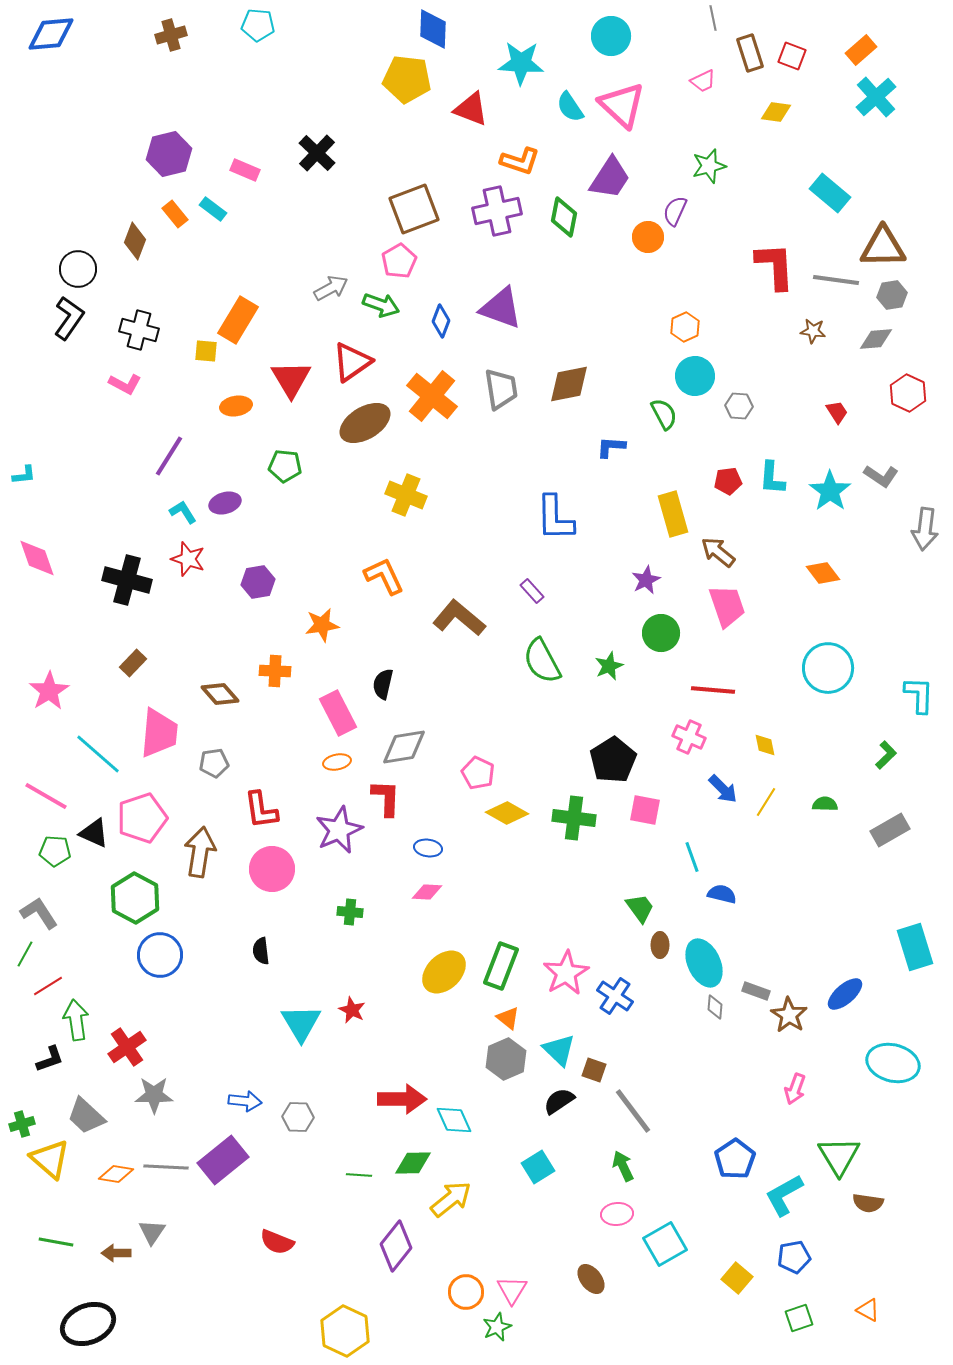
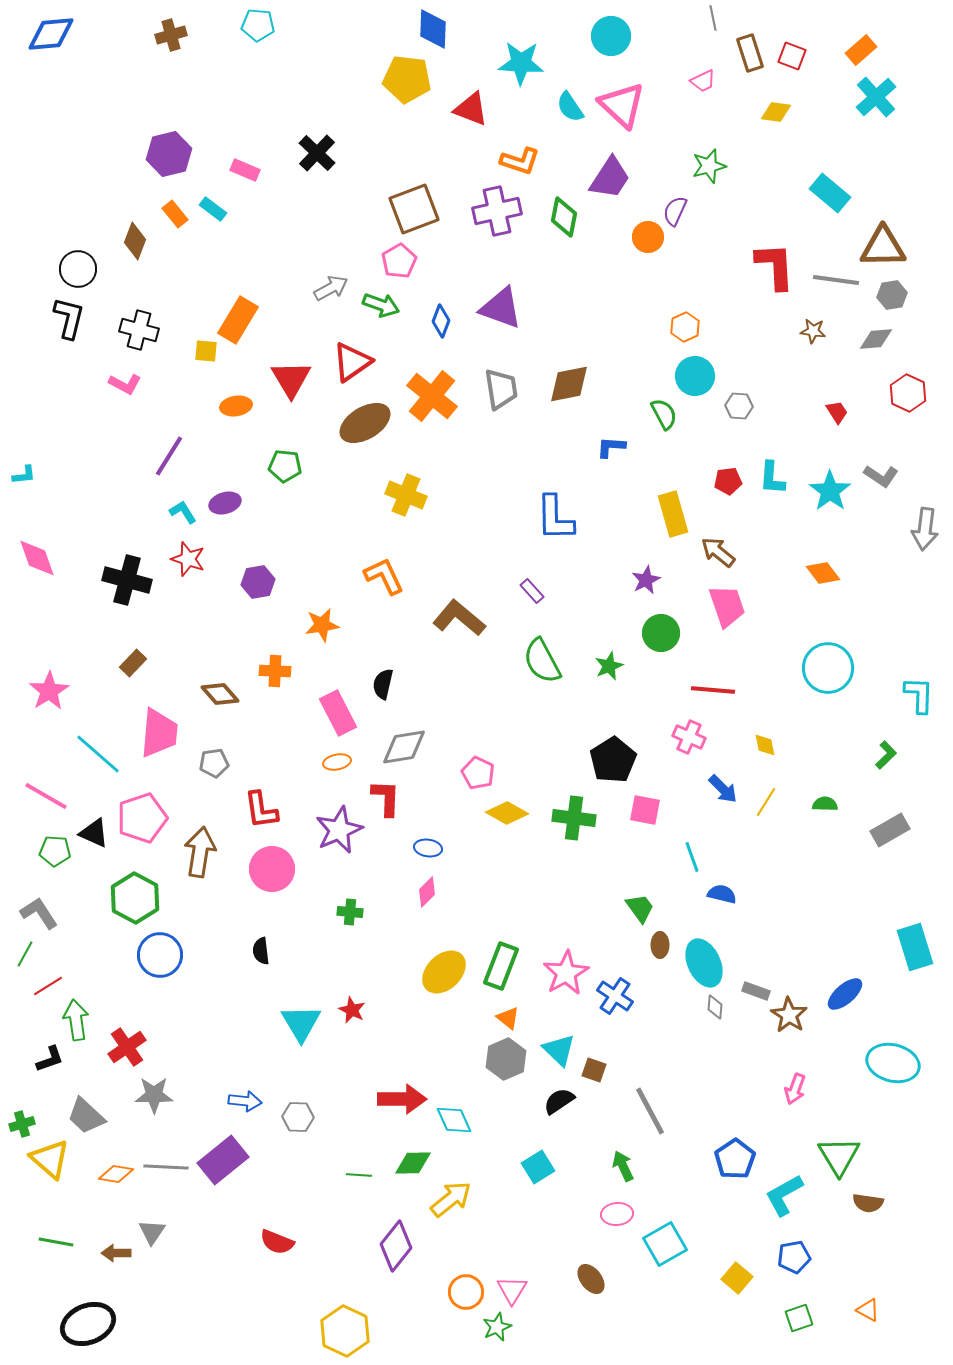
black L-shape at (69, 318): rotated 21 degrees counterclockwise
pink diamond at (427, 892): rotated 48 degrees counterclockwise
gray line at (633, 1111): moved 17 px right; rotated 9 degrees clockwise
